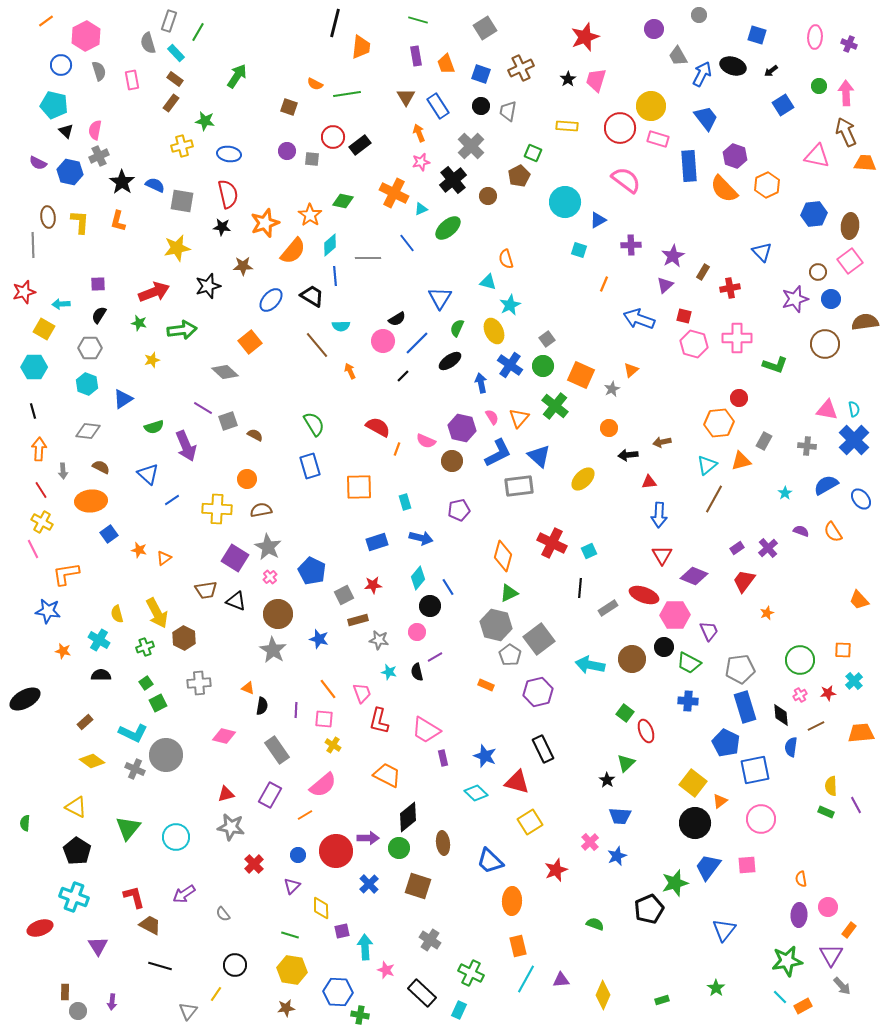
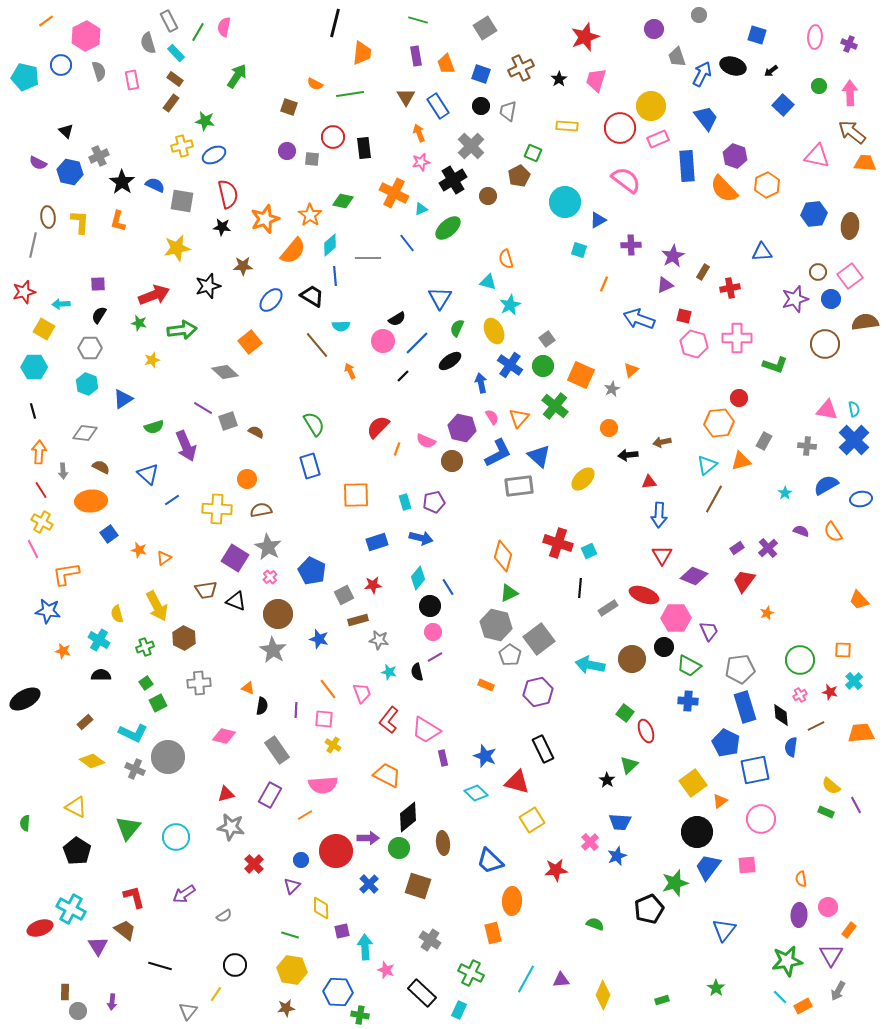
gray rectangle at (169, 21): rotated 45 degrees counterclockwise
orange trapezoid at (361, 47): moved 1 px right, 6 px down
gray trapezoid at (678, 56): moved 1 px left, 1 px down; rotated 10 degrees clockwise
black star at (568, 79): moved 9 px left
pink arrow at (846, 93): moved 4 px right
green line at (347, 94): moved 3 px right
cyan pentagon at (54, 105): moved 29 px left, 28 px up
blue square at (783, 105): rotated 15 degrees counterclockwise
pink semicircle at (95, 130): moved 129 px right, 103 px up
brown arrow at (846, 132): moved 6 px right; rotated 28 degrees counterclockwise
pink rectangle at (658, 139): rotated 40 degrees counterclockwise
black rectangle at (360, 145): moved 4 px right, 3 px down; rotated 60 degrees counterclockwise
blue ellipse at (229, 154): moved 15 px left, 1 px down; rotated 35 degrees counterclockwise
blue rectangle at (689, 166): moved 2 px left
black cross at (453, 180): rotated 8 degrees clockwise
orange star at (265, 223): moved 4 px up
gray line at (33, 245): rotated 15 degrees clockwise
blue triangle at (762, 252): rotated 50 degrees counterclockwise
pink square at (850, 261): moved 15 px down
purple triangle at (665, 285): rotated 18 degrees clockwise
red arrow at (154, 292): moved 3 px down
red semicircle at (378, 427): rotated 75 degrees counterclockwise
gray diamond at (88, 431): moved 3 px left, 2 px down
brown semicircle at (255, 435): moved 1 px right, 3 px up
orange arrow at (39, 449): moved 3 px down
orange square at (359, 487): moved 3 px left, 8 px down
blue ellipse at (861, 499): rotated 60 degrees counterclockwise
purple pentagon at (459, 510): moved 25 px left, 8 px up
red cross at (552, 543): moved 6 px right; rotated 8 degrees counterclockwise
yellow arrow at (157, 613): moved 7 px up
pink hexagon at (675, 615): moved 1 px right, 3 px down
pink circle at (417, 632): moved 16 px right
green trapezoid at (689, 663): moved 3 px down
red star at (828, 693): moved 2 px right, 1 px up; rotated 21 degrees clockwise
red L-shape at (379, 721): moved 10 px right, 1 px up; rotated 24 degrees clockwise
gray circle at (166, 755): moved 2 px right, 2 px down
green triangle at (626, 763): moved 3 px right, 2 px down
yellow square at (693, 783): rotated 16 degrees clockwise
pink semicircle at (323, 785): rotated 36 degrees clockwise
yellow semicircle at (831, 786): rotated 48 degrees counterclockwise
blue trapezoid at (620, 816): moved 6 px down
yellow square at (530, 822): moved 2 px right, 2 px up
black circle at (695, 823): moved 2 px right, 9 px down
blue circle at (298, 855): moved 3 px right, 5 px down
red star at (556, 870): rotated 15 degrees clockwise
cyan cross at (74, 897): moved 3 px left, 12 px down; rotated 8 degrees clockwise
gray semicircle at (223, 914): moved 1 px right, 2 px down; rotated 84 degrees counterclockwise
brown trapezoid at (150, 925): moved 25 px left, 5 px down; rotated 10 degrees clockwise
orange rectangle at (518, 946): moved 25 px left, 13 px up
gray arrow at (842, 986): moved 4 px left, 5 px down; rotated 72 degrees clockwise
